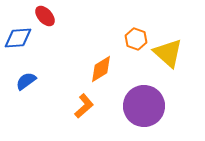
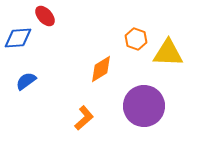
yellow triangle: rotated 40 degrees counterclockwise
orange L-shape: moved 12 px down
